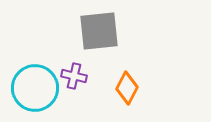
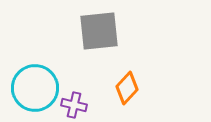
purple cross: moved 29 px down
orange diamond: rotated 16 degrees clockwise
